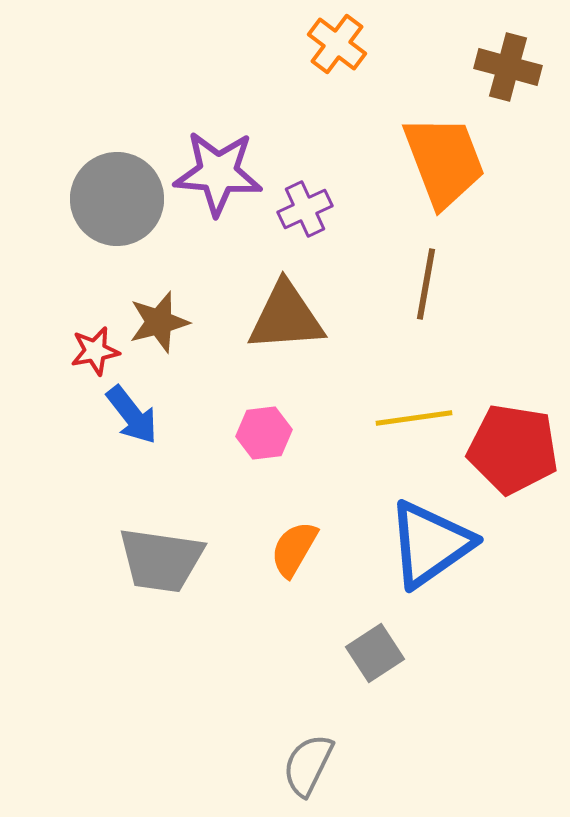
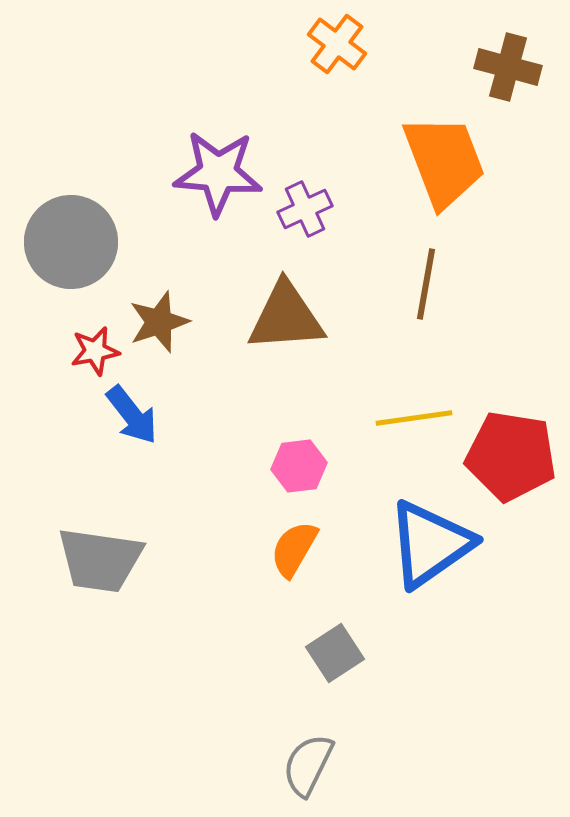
gray circle: moved 46 px left, 43 px down
brown star: rotated 4 degrees counterclockwise
pink hexagon: moved 35 px right, 33 px down
red pentagon: moved 2 px left, 7 px down
gray trapezoid: moved 61 px left
gray square: moved 40 px left
